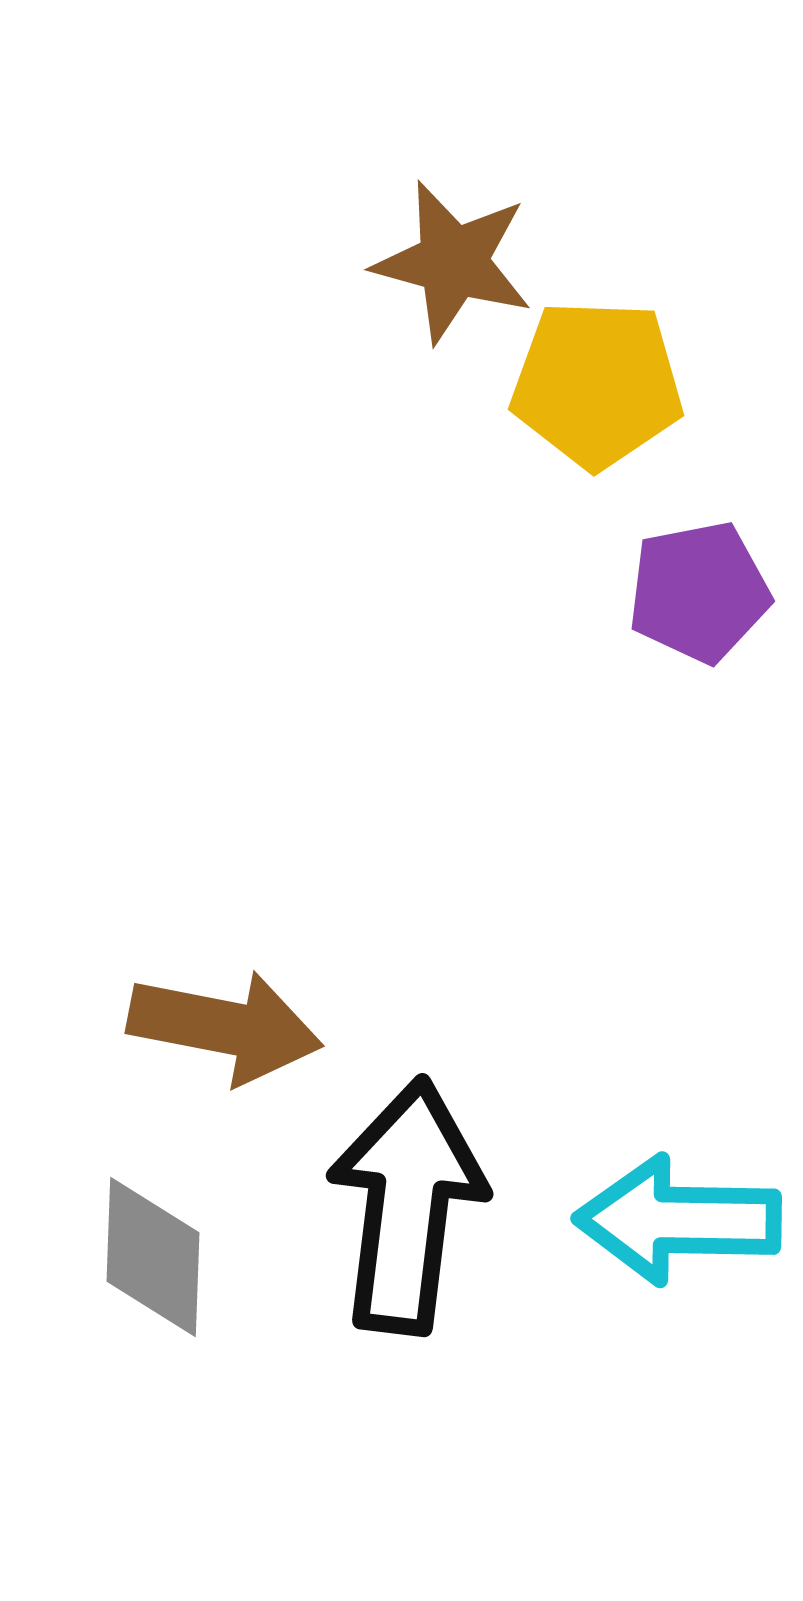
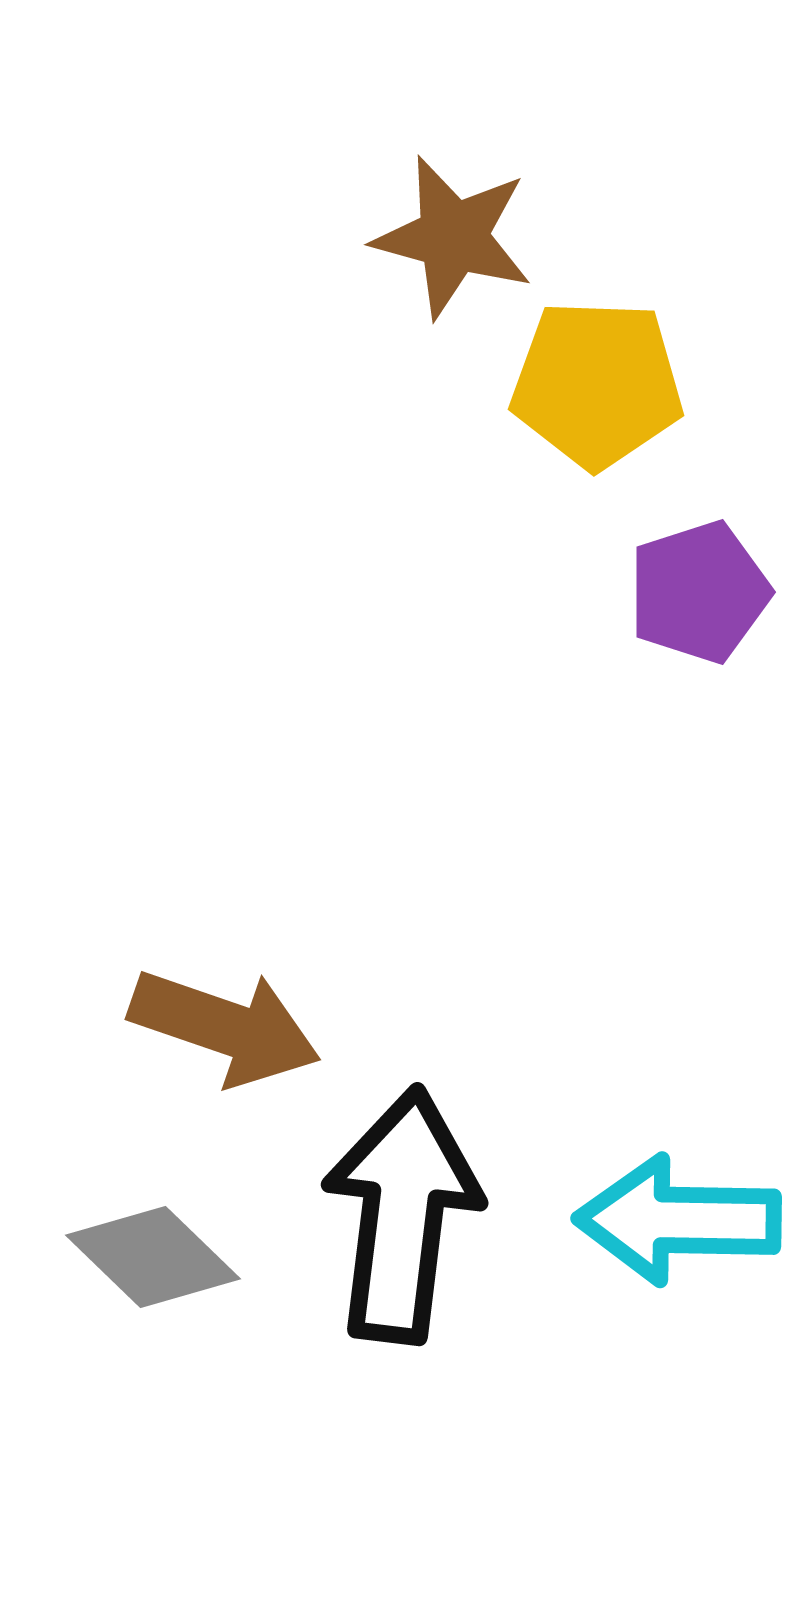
brown star: moved 25 px up
purple pentagon: rotated 7 degrees counterclockwise
brown arrow: rotated 8 degrees clockwise
black arrow: moved 5 px left, 9 px down
gray diamond: rotated 48 degrees counterclockwise
